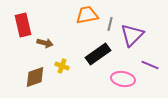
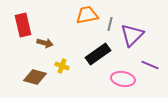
brown diamond: rotated 35 degrees clockwise
